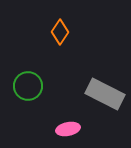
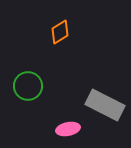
orange diamond: rotated 25 degrees clockwise
gray rectangle: moved 11 px down
